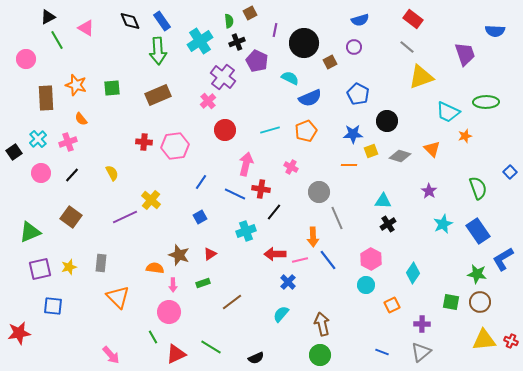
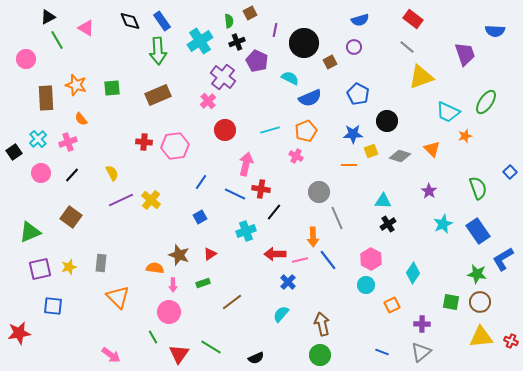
green ellipse at (486, 102): rotated 55 degrees counterclockwise
pink cross at (291, 167): moved 5 px right, 11 px up
purple line at (125, 217): moved 4 px left, 17 px up
yellow triangle at (484, 340): moved 3 px left, 3 px up
red triangle at (176, 354): moved 3 px right; rotated 30 degrees counterclockwise
pink arrow at (111, 355): rotated 12 degrees counterclockwise
